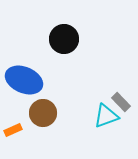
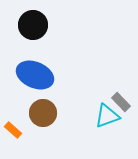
black circle: moved 31 px left, 14 px up
blue ellipse: moved 11 px right, 5 px up
cyan triangle: moved 1 px right
orange rectangle: rotated 66 degrees clockwise
